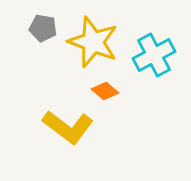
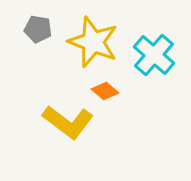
gray pentagon: moved 5 px left, 1 px down
cyan cross: rotated 21 degrees counterclockwise
yellow L-shape: moved 5 px up
